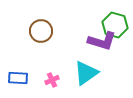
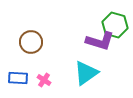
brown circle: moved 10 px left, 11 px down
purple L-shape: moved 2 px left
pink cross: moved 8 px left; rotated 32 degrees counterclockwise
